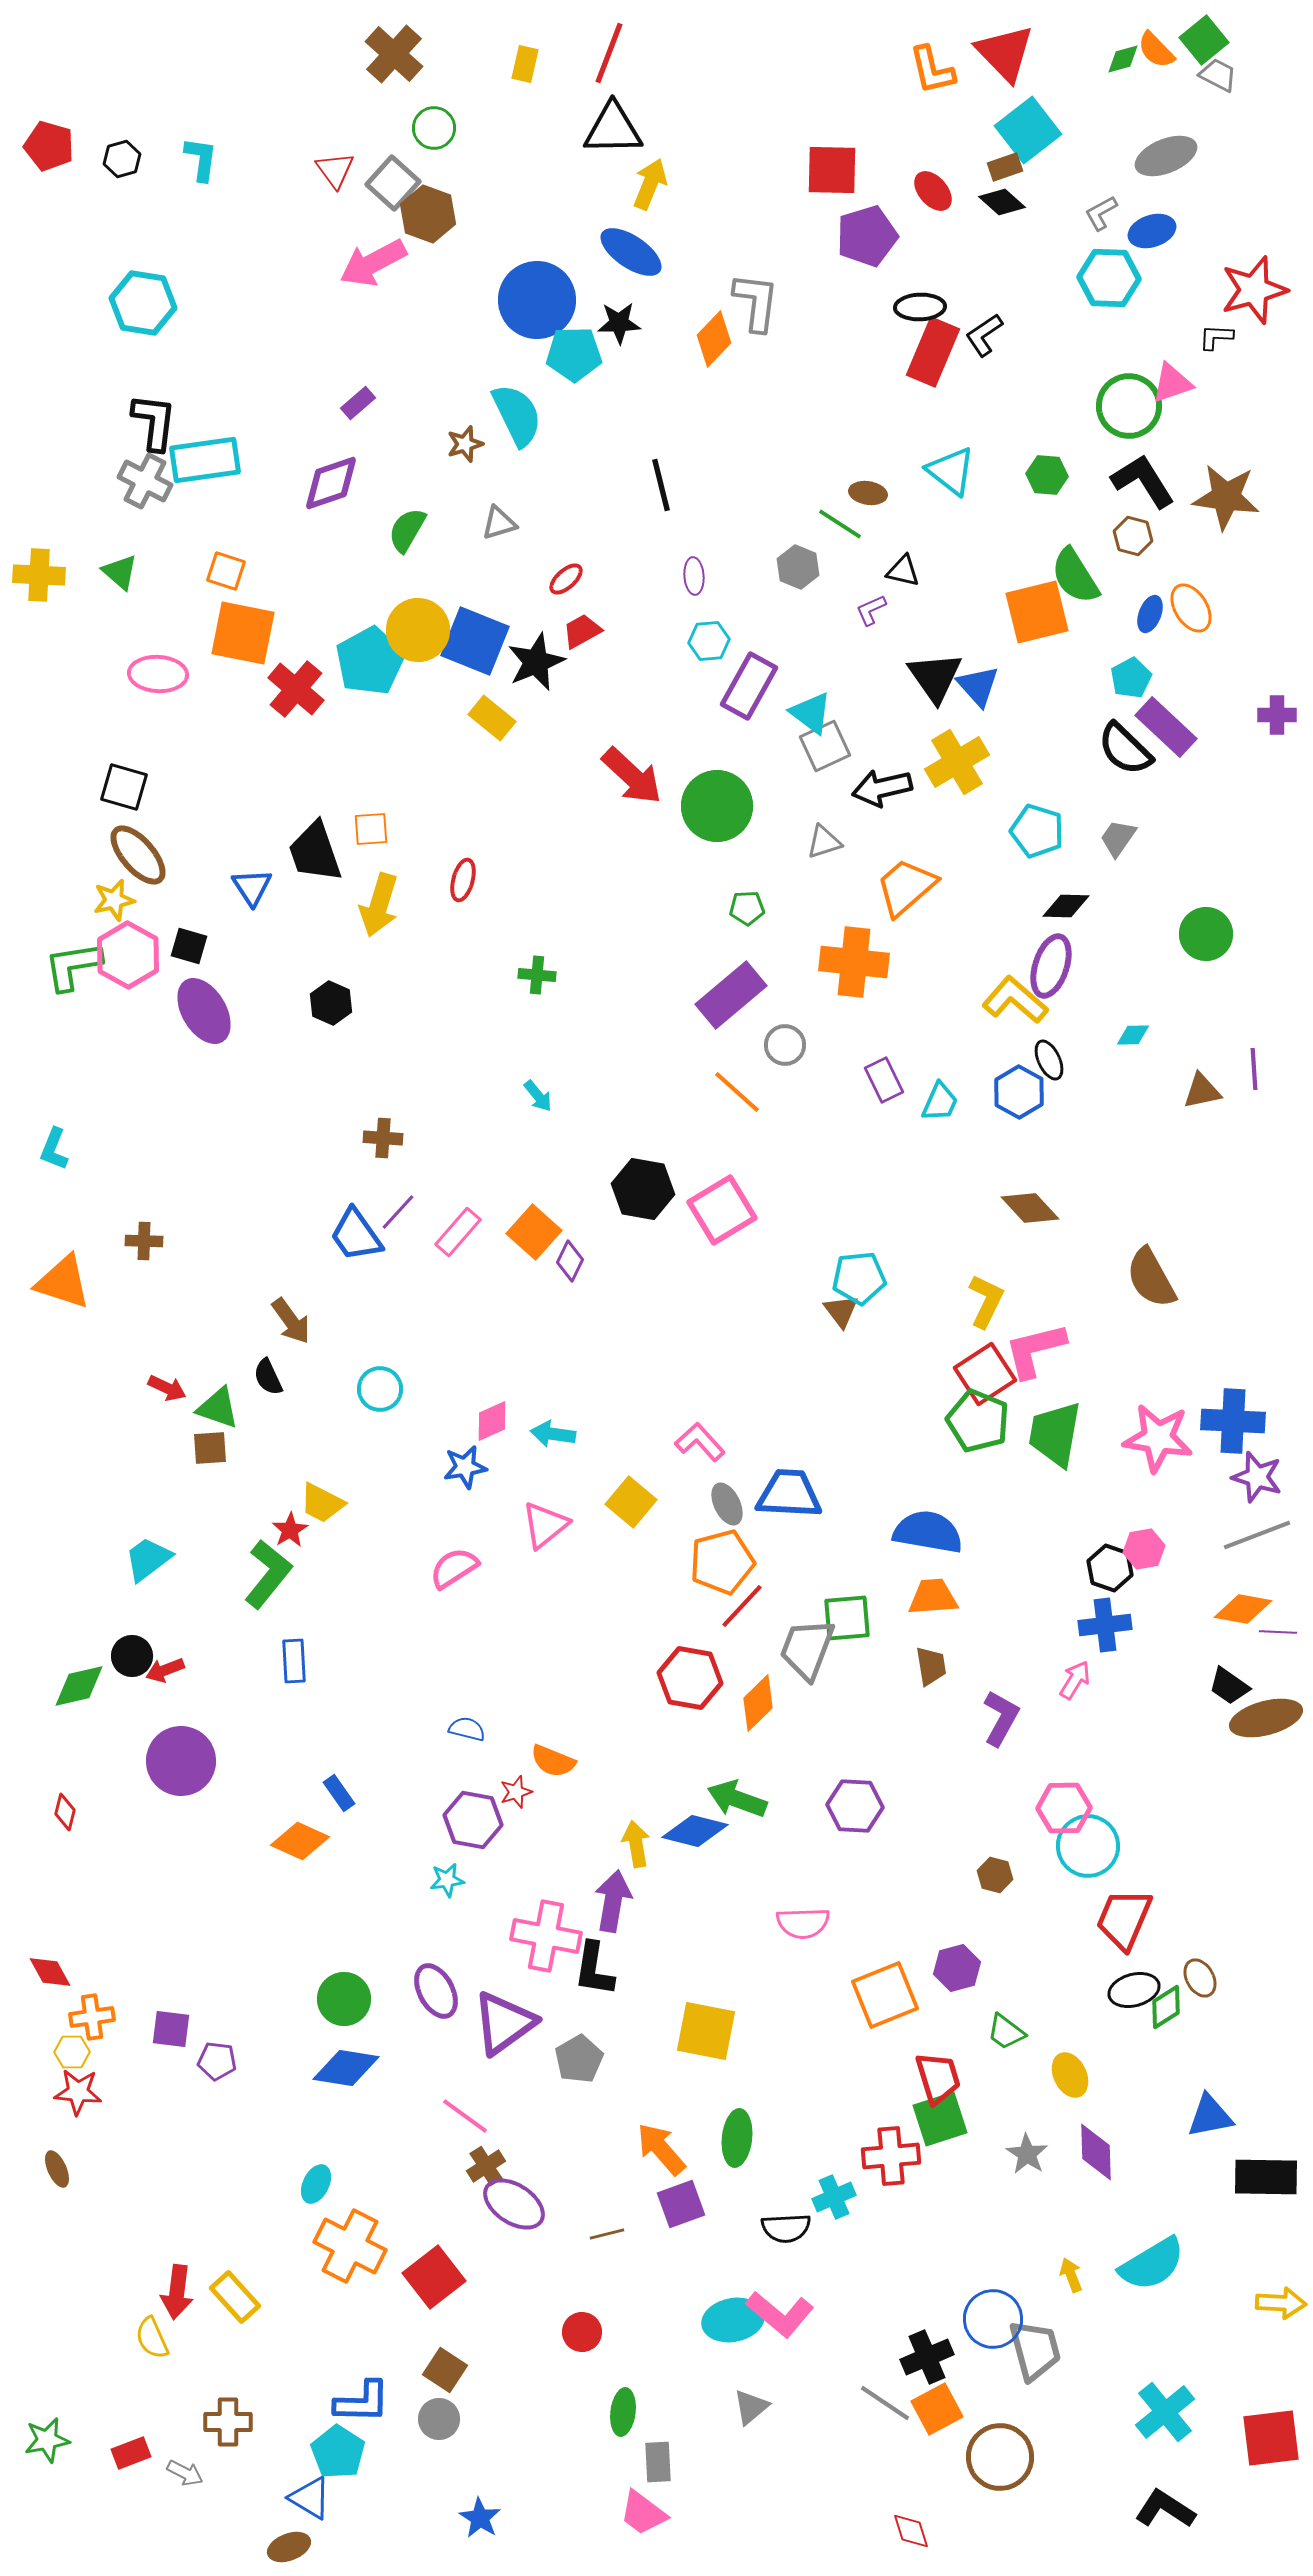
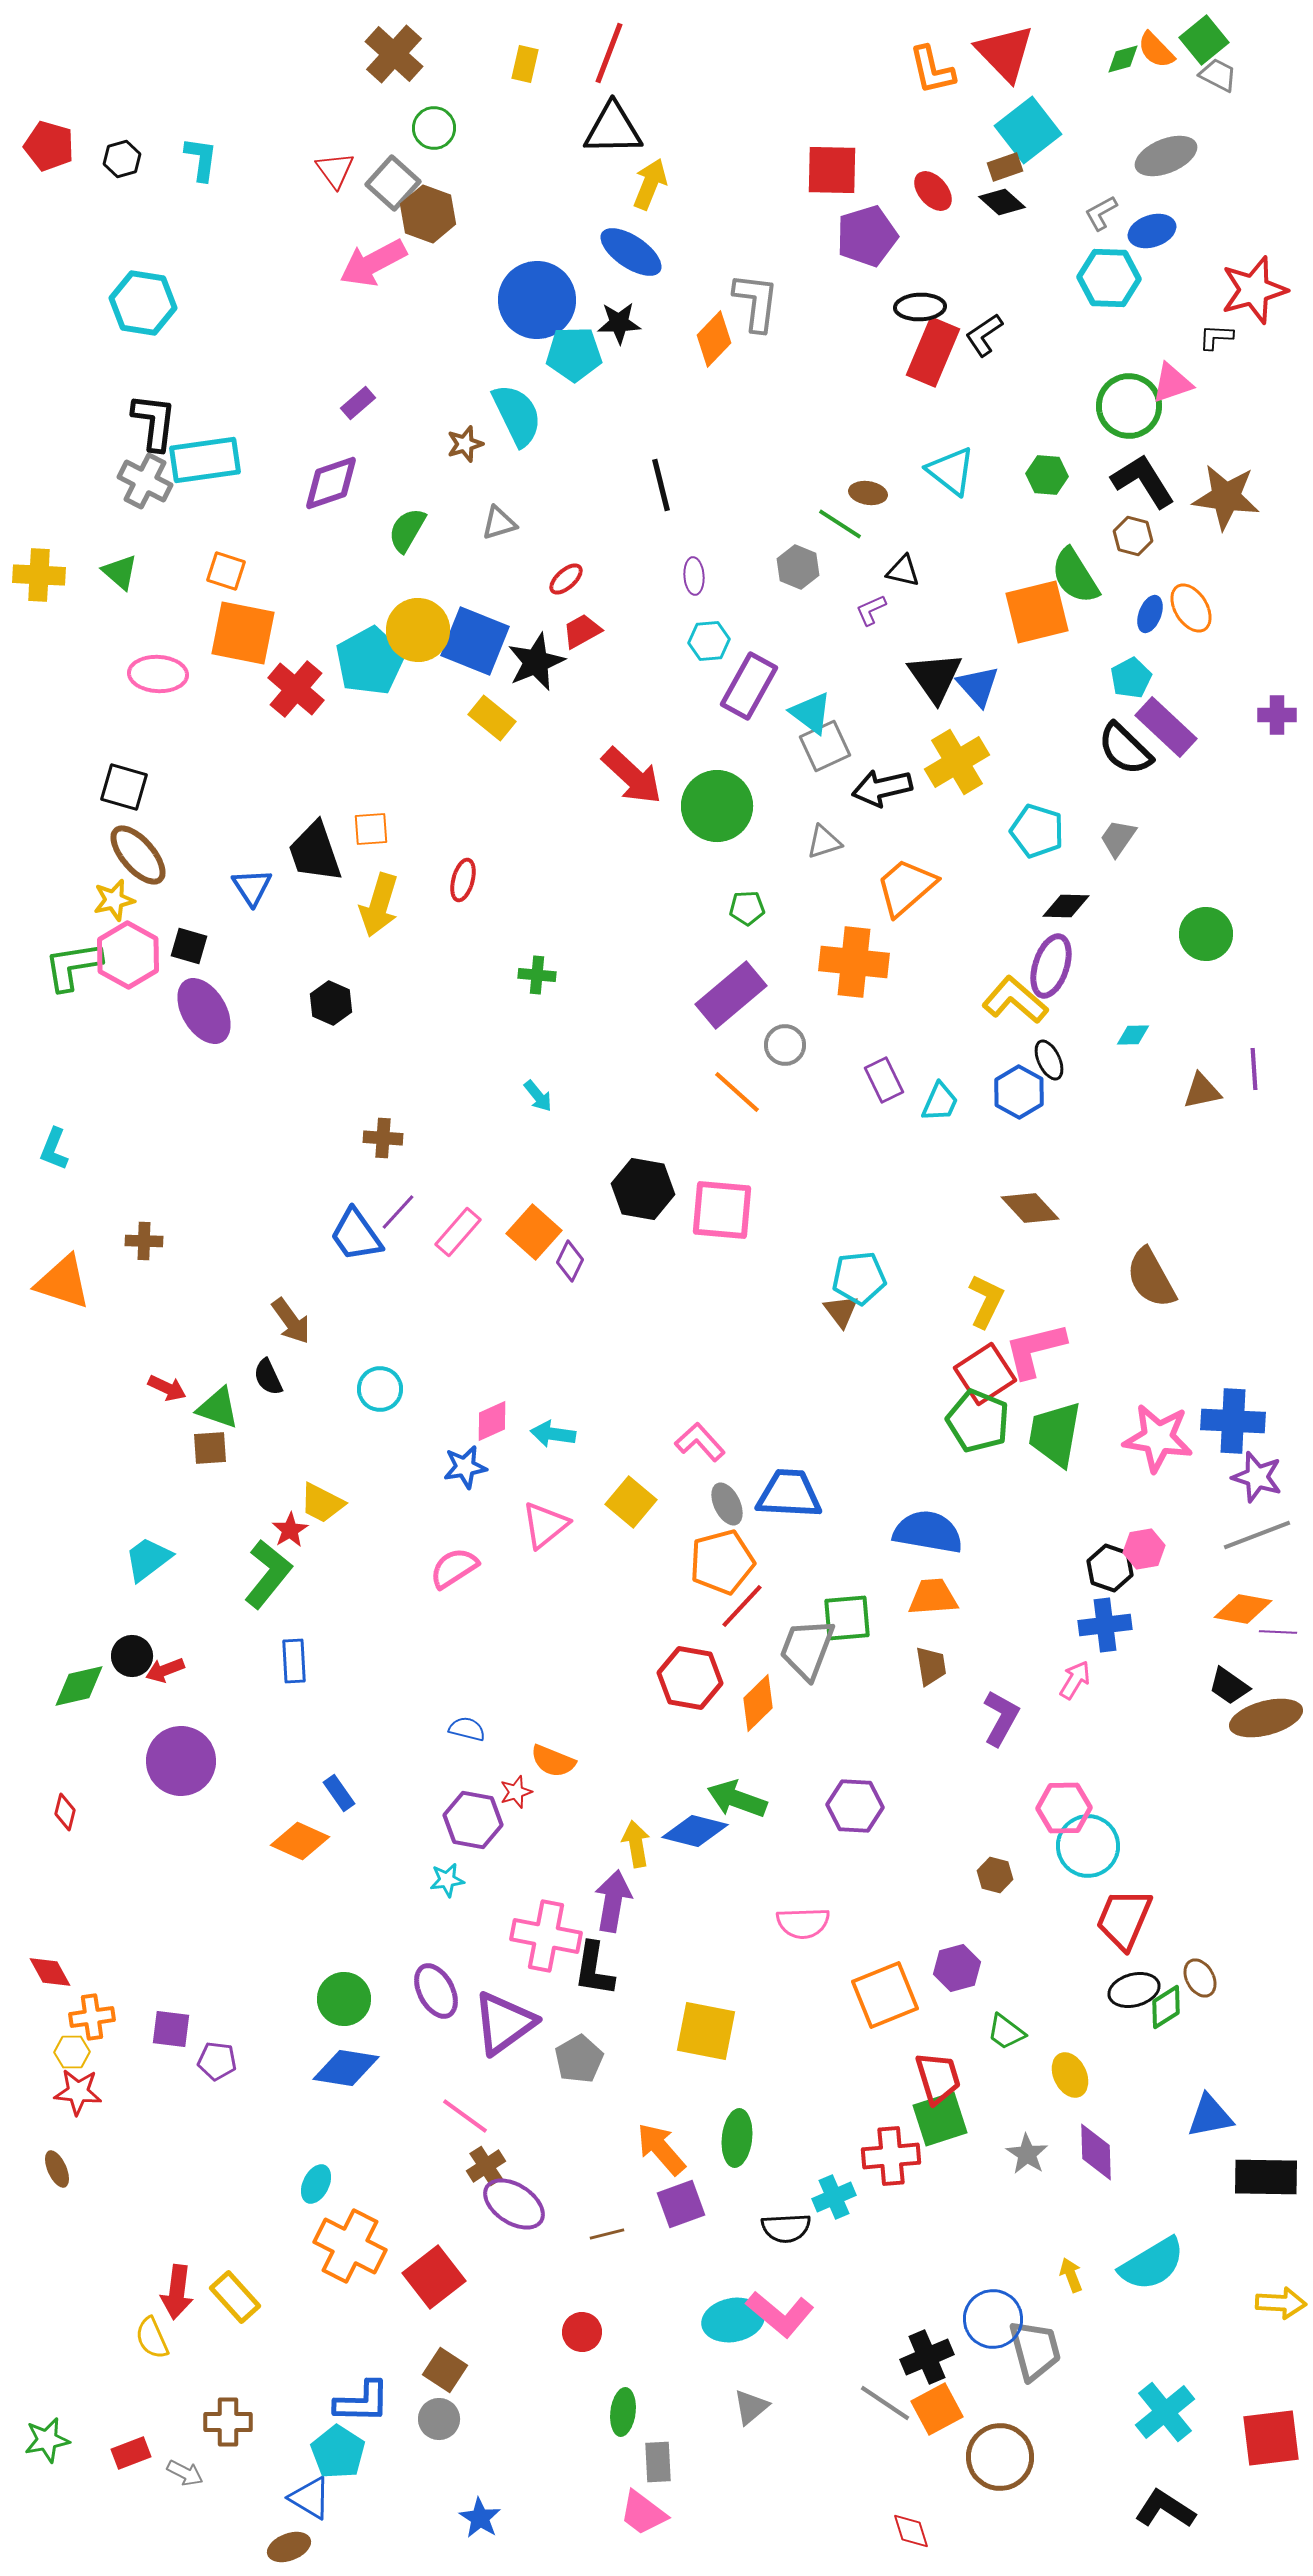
pink square at (722, 1210): rotated 36 degrees clockwise
